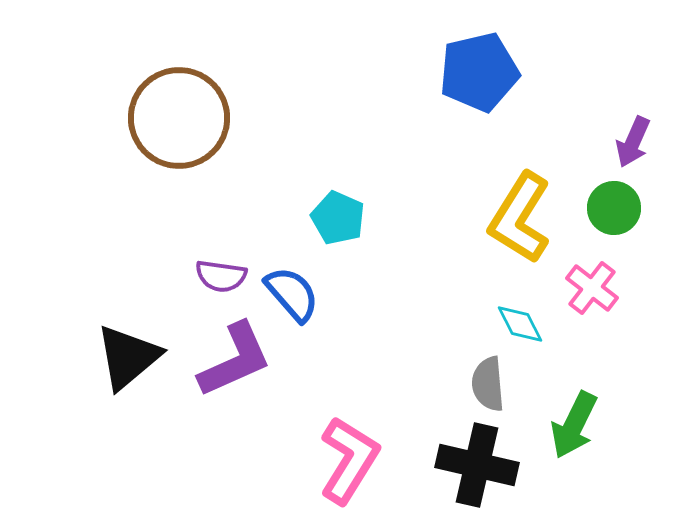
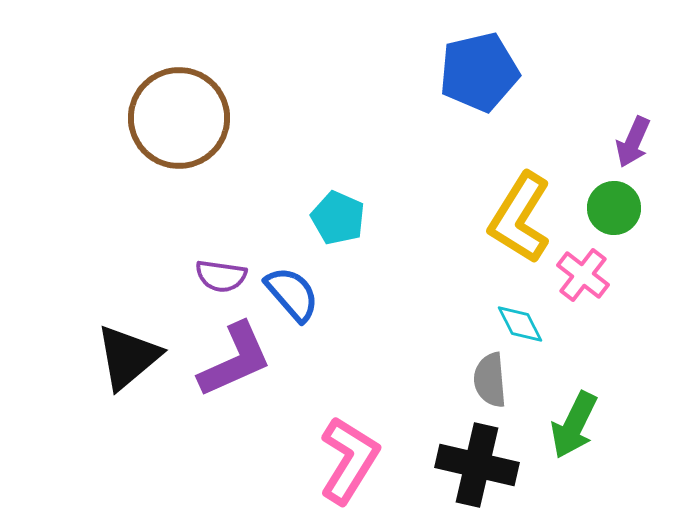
pink cross: moved 9 px left, 13 px up
gray semicircle: moved 2 px right, 4 px up
